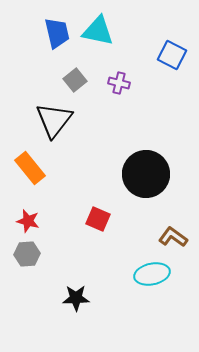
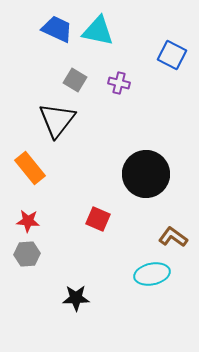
blue trapezoid: moved 4 px up; rotated 52 degrees counterclockwise
gray square: rotated 20 degrees counterclockwise
black triangle: moved 3 px right
red star: rotated 10 degrees counterclockwise
